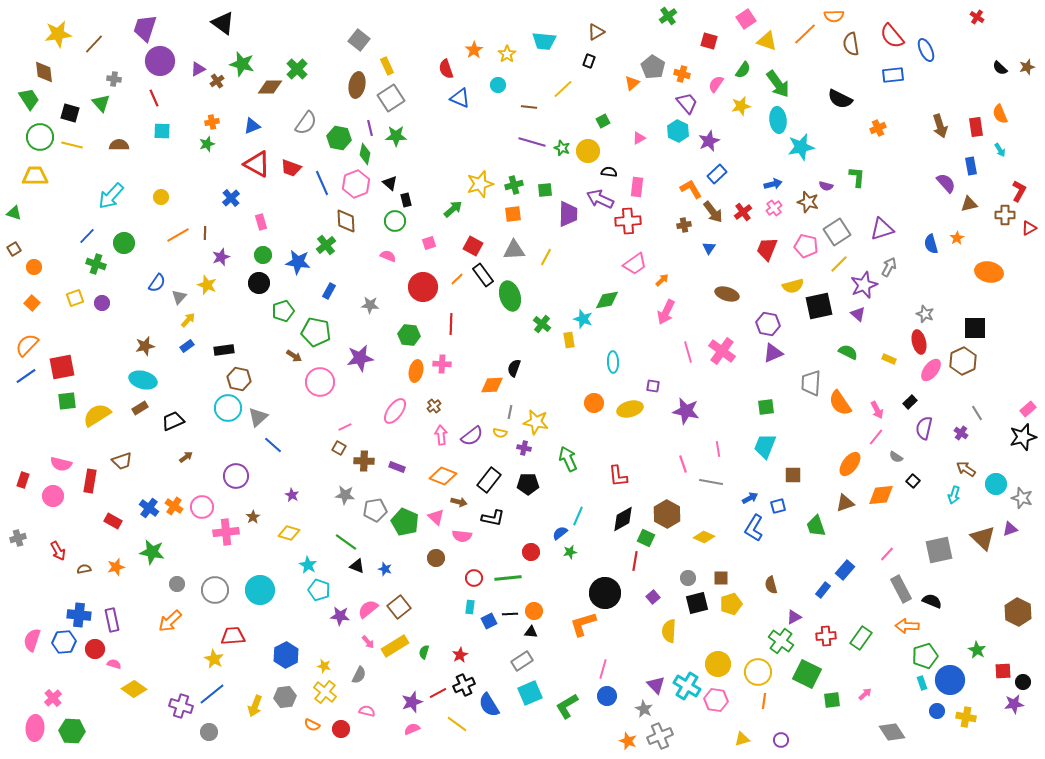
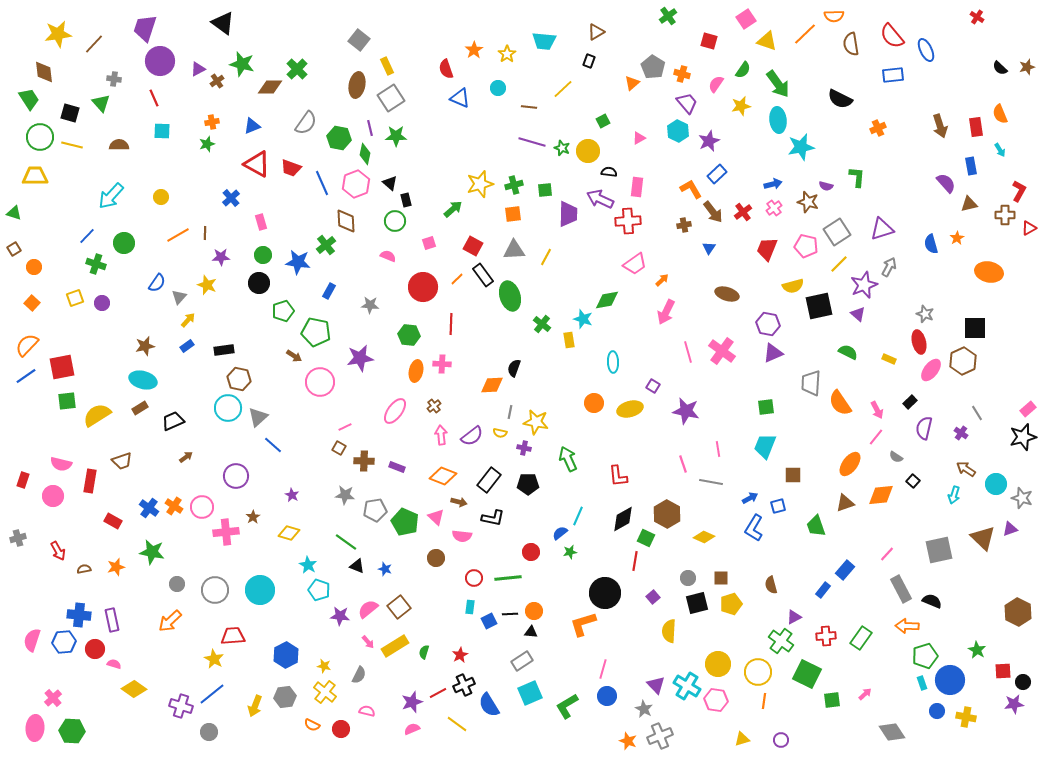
cyan circle at (498, 85): moved 3 px down
purple star at (221, 257): rotated 18 degrees clockwise
purple square at (653, 386): rotated 24 degrees clockwise
